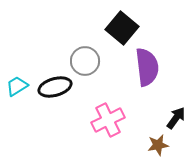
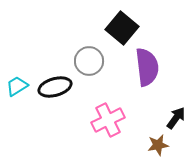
gray circle: moved 4 px right
